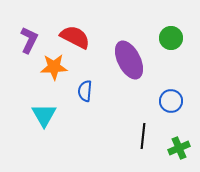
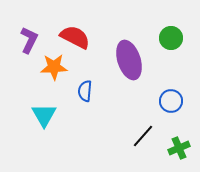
purple ellipse: rotated 9 degrees clockwise
black line: rotated 35 degrees clockwise
